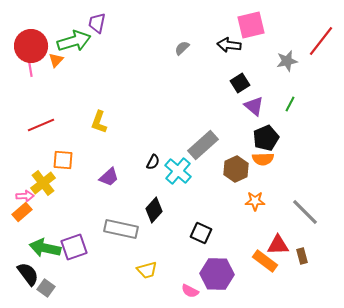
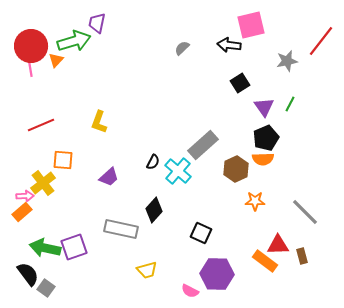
purple triangle at (254, 106): moved 10 px right, 1 px down; rotated 15 degrees clockwise
